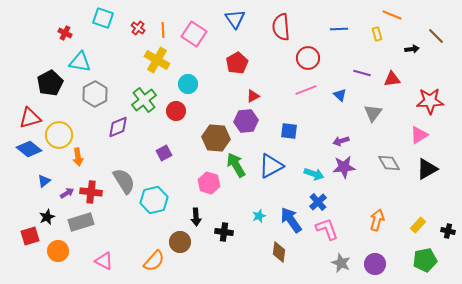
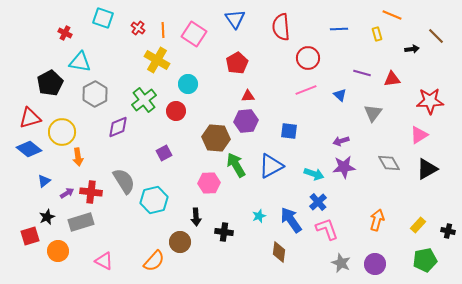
red triangle at (253, 96): moved 5 px left; rotated 24 degrees clockwise
yellow circle at (59, 135): moved 3 px right, 3 px up
pink hexagon at (209, 183): rotated 20 degrees counterclockwise
